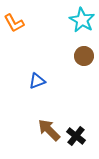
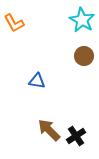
blue triangle: rotated 30 degrees clockwise
black cross: rotated 18 degrees clockwise
